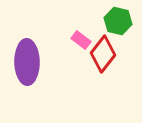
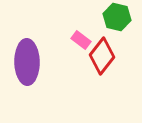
green hexagon: moved 1 px left, 4 px up
red diamond: moved 1 px left, 2 px down
